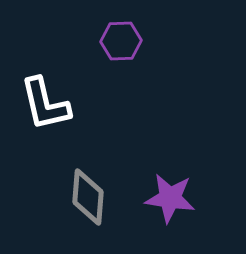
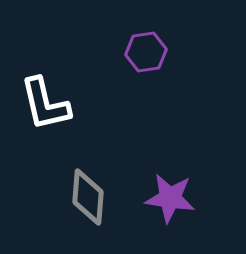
purple hexagon: moved 25 px right, 11 px down; rotated 6 degrees counterclockwise
